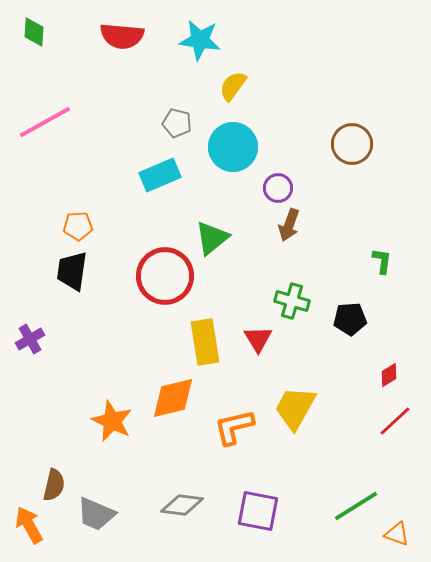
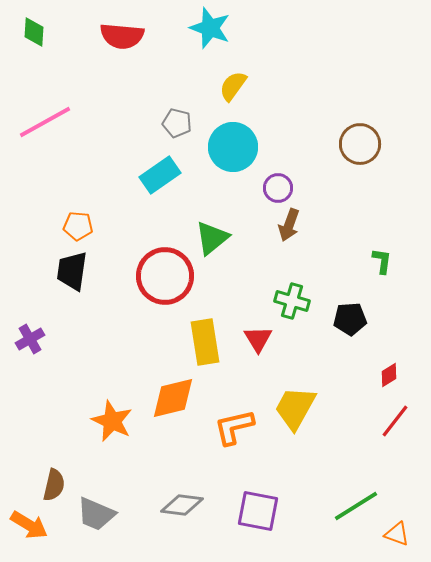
cyan star: moved 10 px right, 12 px up; rotated 12 degrees clockwise
brown circle: moved 8 px right
cyan rectangle: rotated 12 degrees counterclockwise
orange pentagon: rotated 8 degrees clockwise
red line: rotated 9 degrees counterclockwise
orange arrow: rotated 150 degrees clockwise
